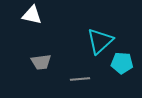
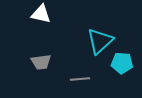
white triangle: moved 9 px right, 1 px up
